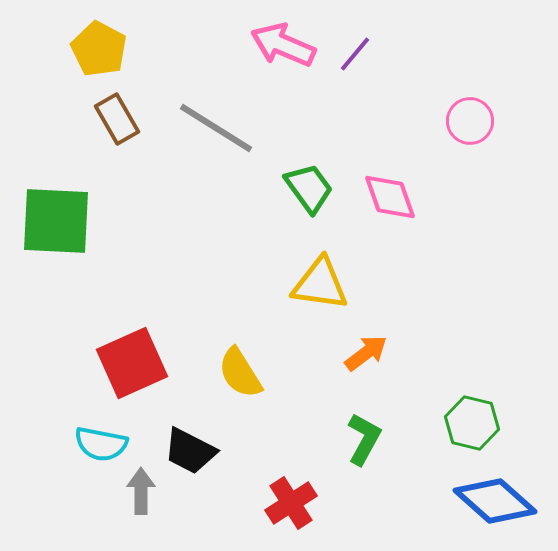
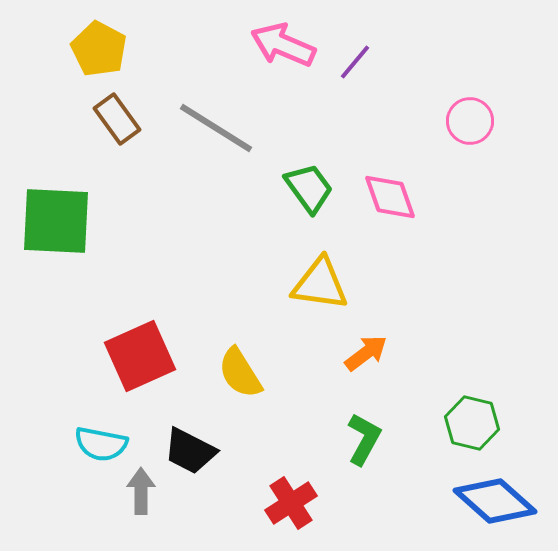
purple line: moved 8 px down
brown rectangle: rotated 6 degrees counterclockwise
red square: moved 8 px right, 7 px up
